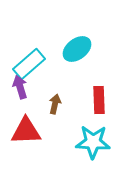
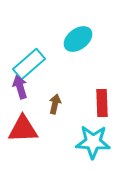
cyan ellipse: moved 1 px right, 10 px up
red rectangle: moved 3 px right, 3 px down
red triangle: moved 3 px left, 2 px up
